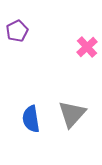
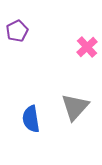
gray triangle: moved 3 px right, 7 px up
